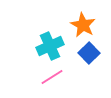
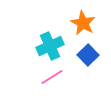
orange star: moved 2 px up
blue square: moved 1 px left, 2 px down
